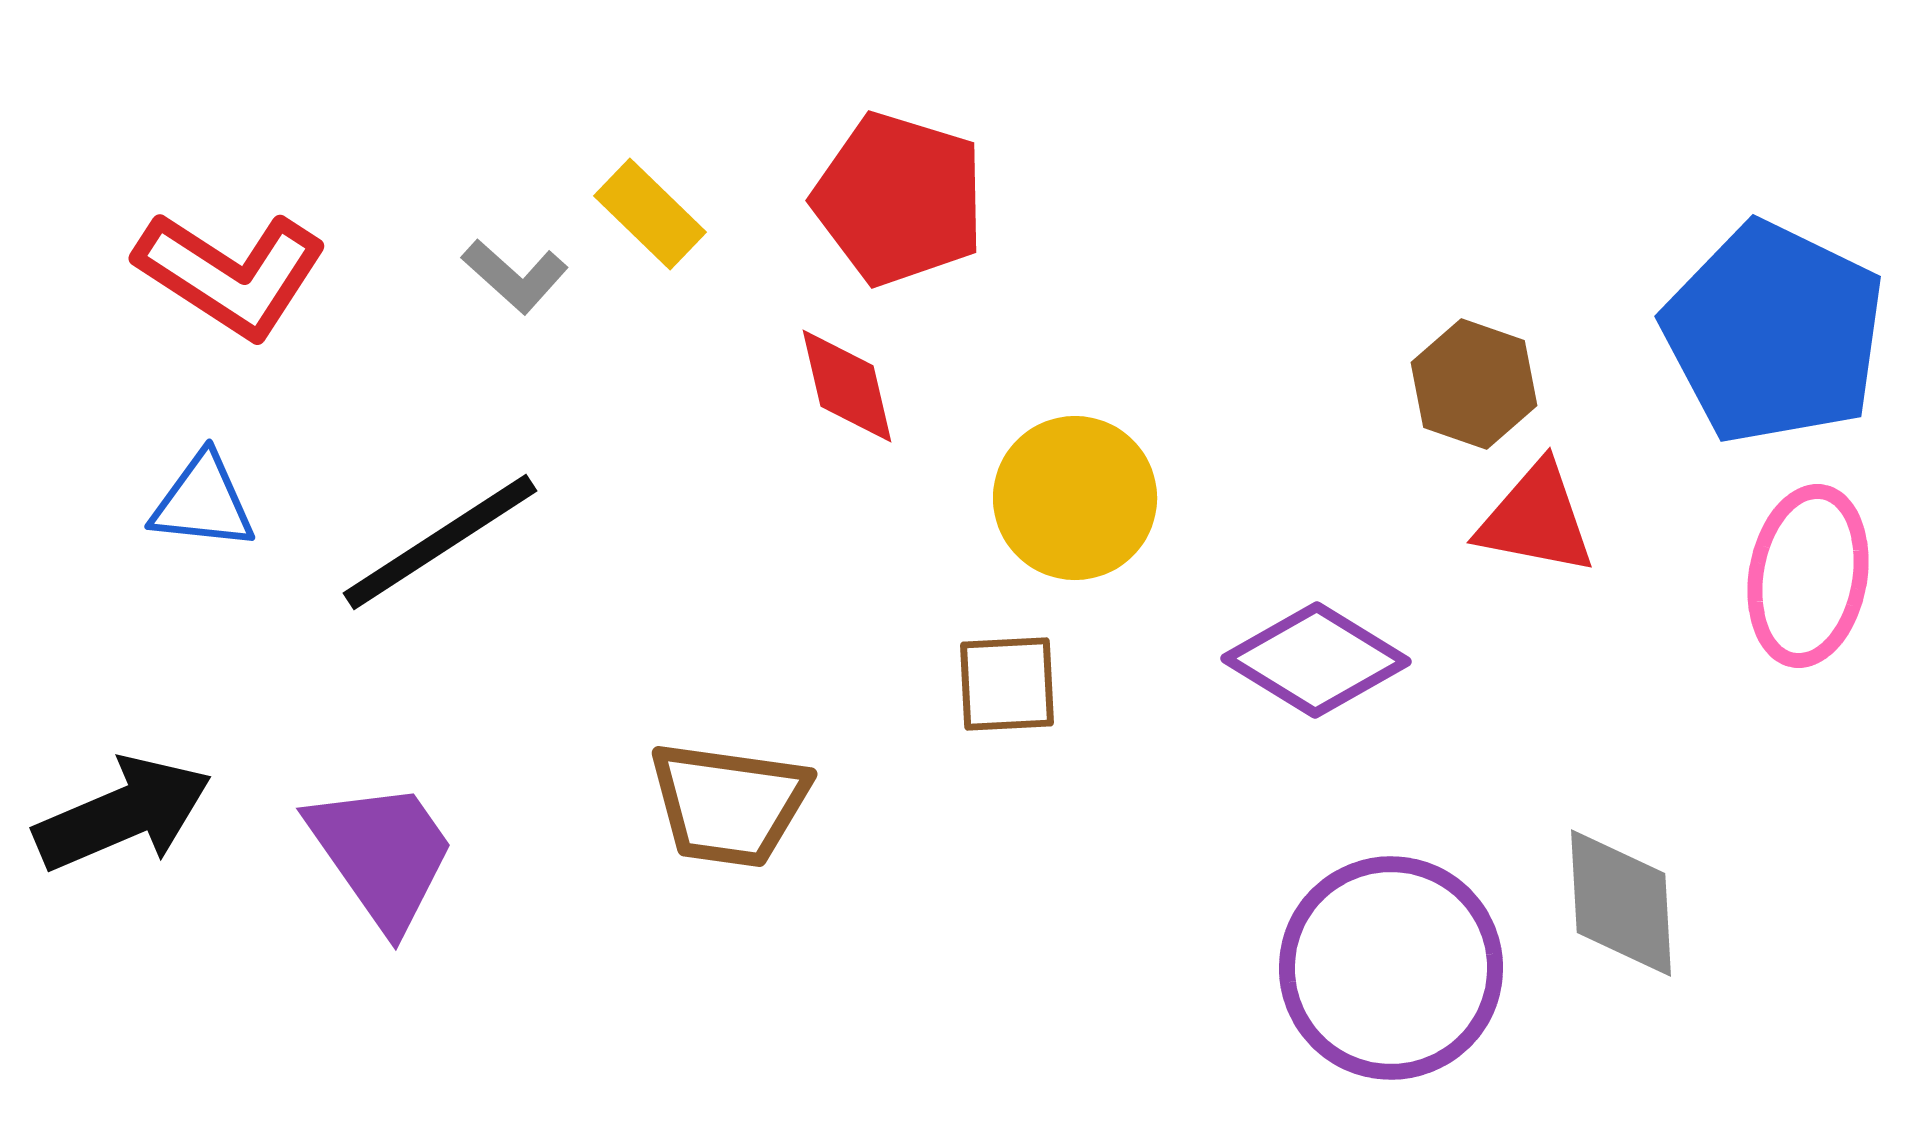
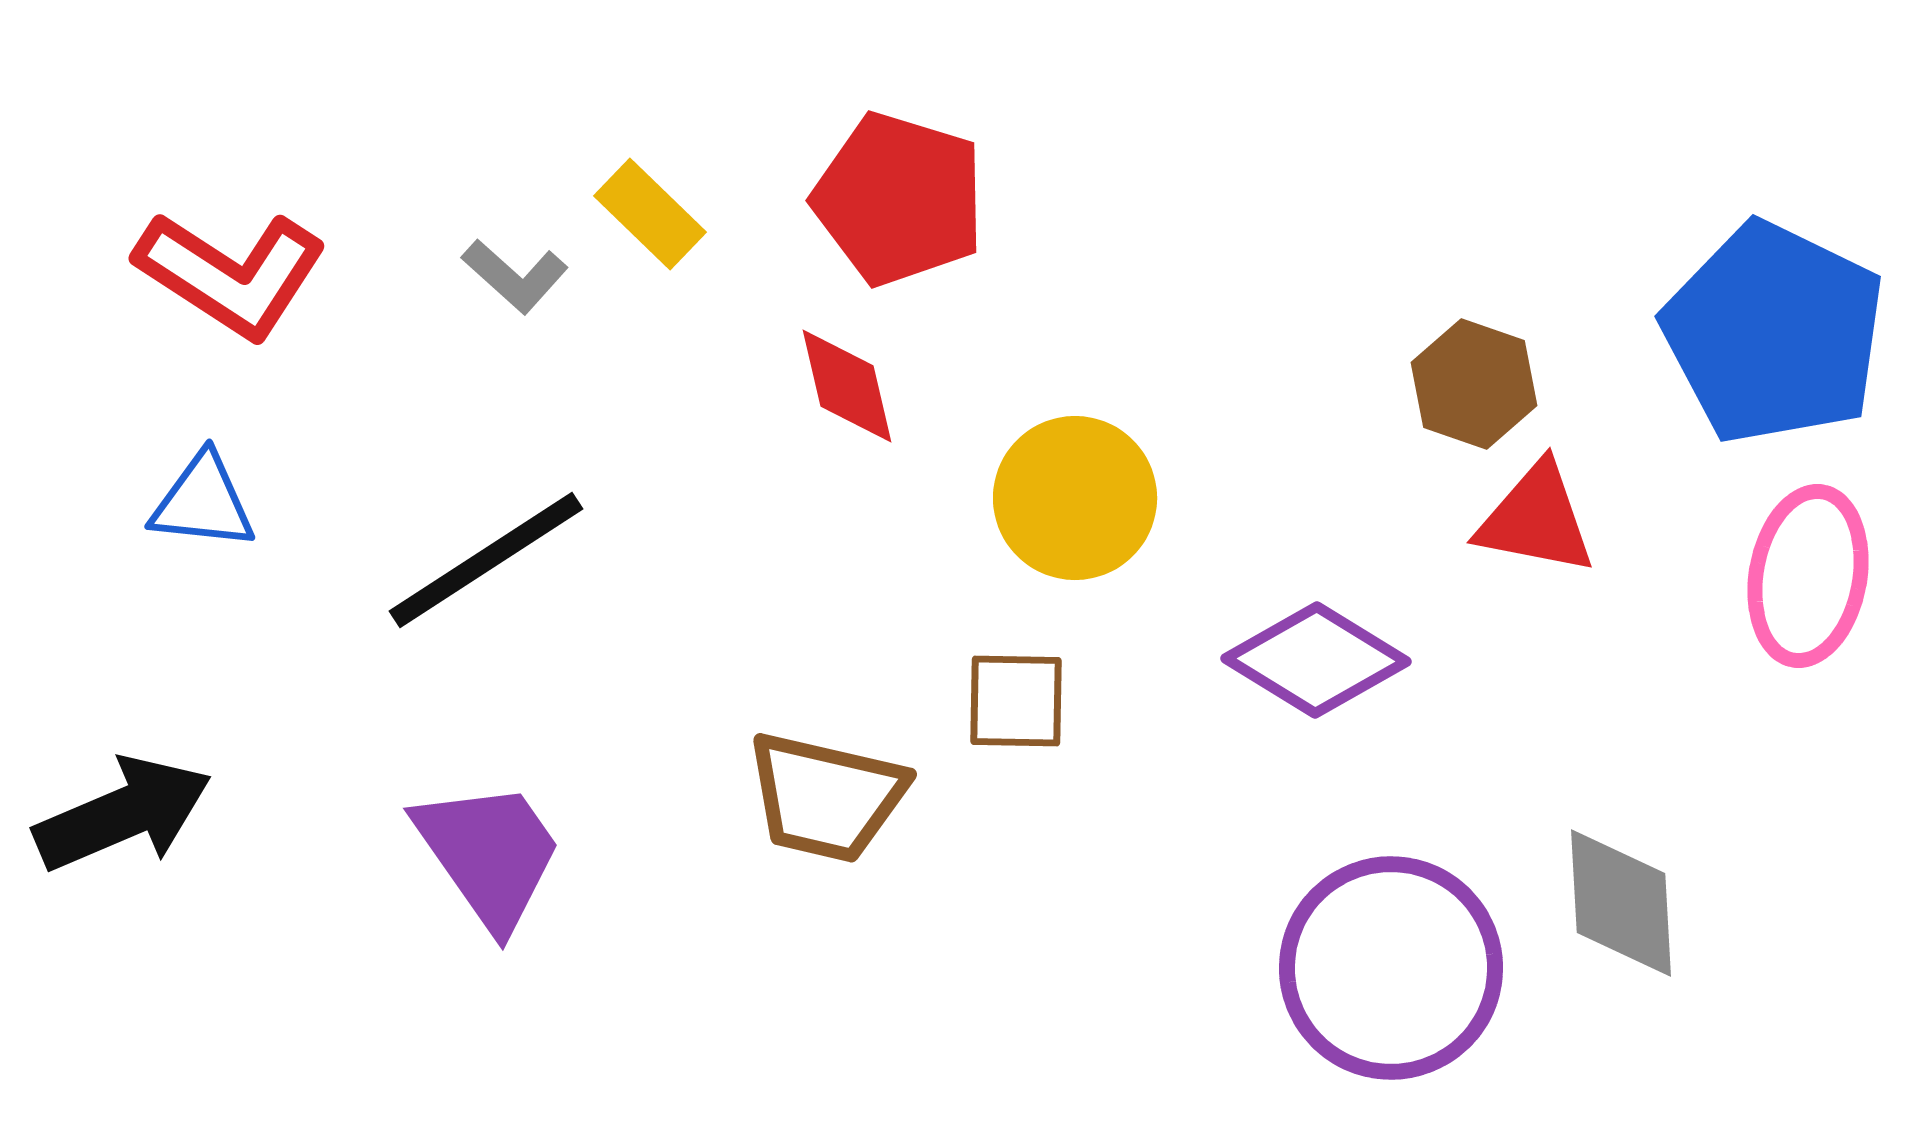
black line: moved 46 px right, 18 px down
brown square: moved 9 px right, 17 px down; rotated 4 degrees clockwise
brown trapezoid: moved 97 px right, 7 px up; rotated 5 degrees clockwise
purple trapezoid: moved 107 px right
